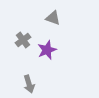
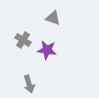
gray cross: rotated 21 degrees counterclockwise
purple star: rotated 30 degrees clockwise
